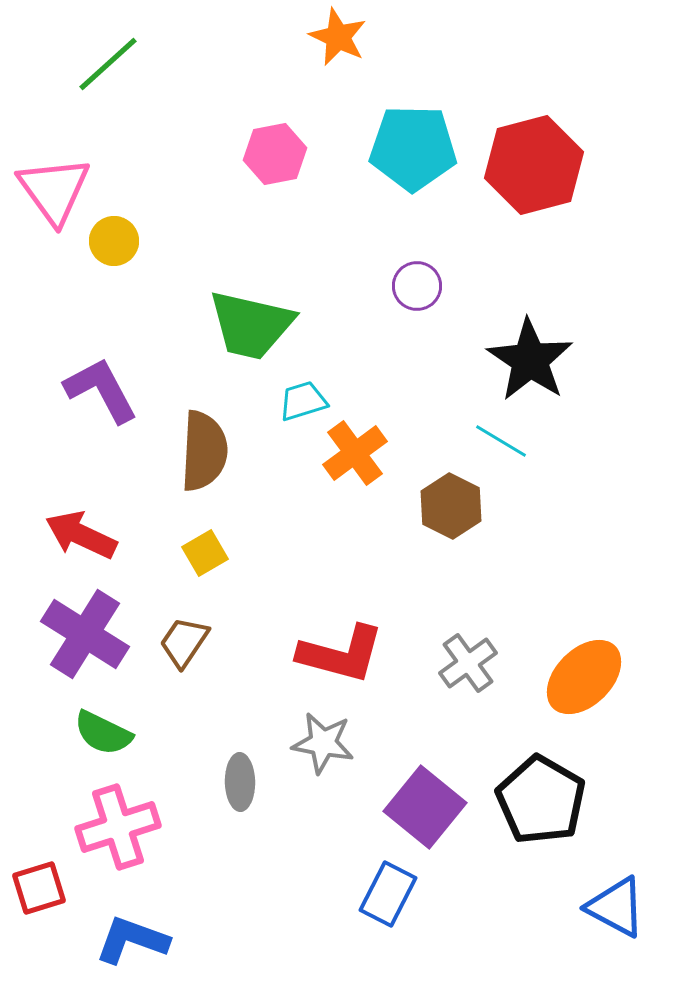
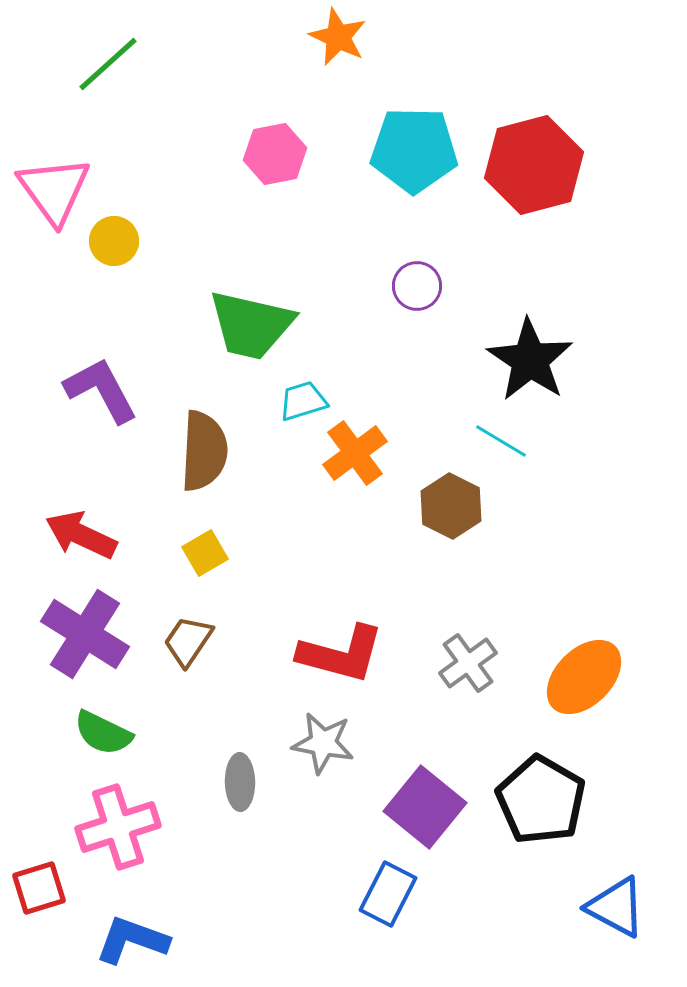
cyan pentagon: moved 1 px right, 2 px down
brown trapezoid: moved 4 px right, 1 px up
